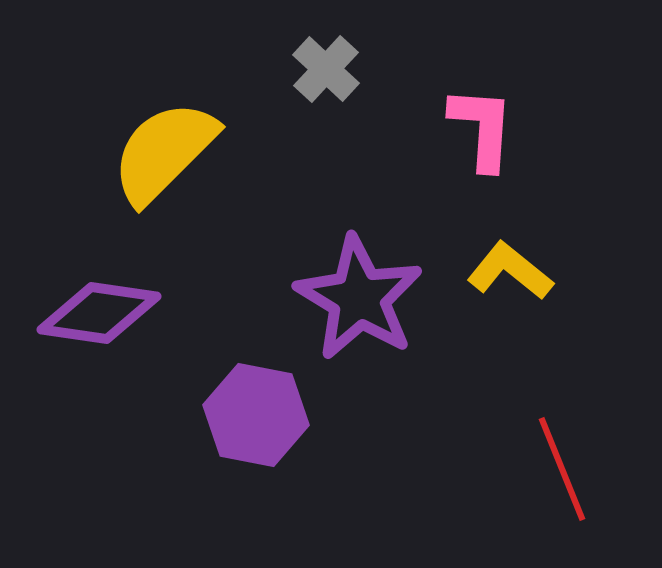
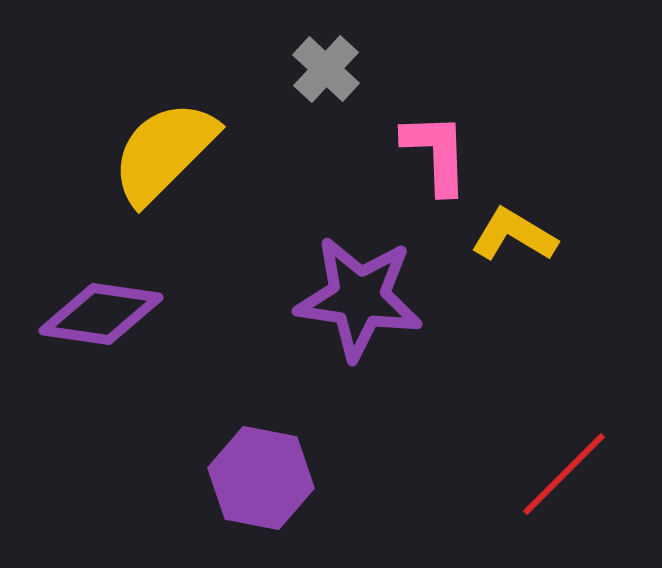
pink L-shape: moved 46 px left, 25 px down; rotated 6 degrees counterclockwise
yellow L-shape: moved 4 px right, 36 px up; rotated 8 degrees counterclockwise
purple star: rotated 23 degrees counterclockwise
purple diamond: moved 2 px right, 1 px down
purple hexagon: moved 5 px right, 63 px down
red line: moved 2 px right, 5 px down; rotated 67 degrees clockwise
